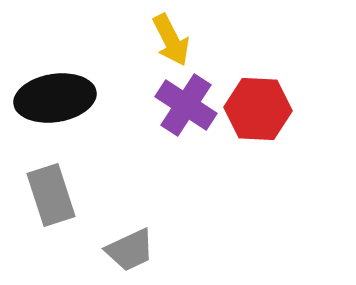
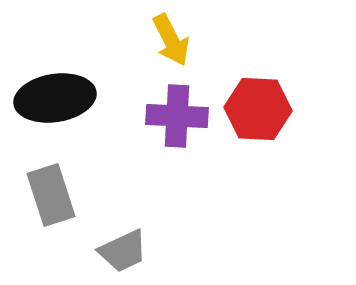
purple cross: moved 9 px left, 11 px down; rotated 30 degrees counterclockwise
gray trapezoid: moved 7 px left, 1 px down
